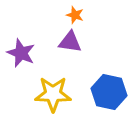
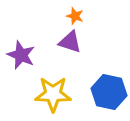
orange star: moved 1 px down
purple triangle: rotated 10 degrees clockwise
purple star: moved 2 px down
